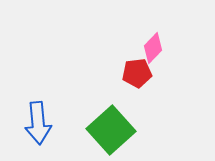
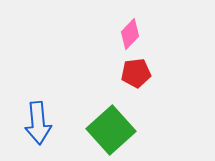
pink diamond: moved 23 px left, 14 px up
red pentagon: moved 1 px left
